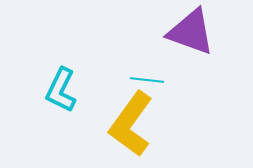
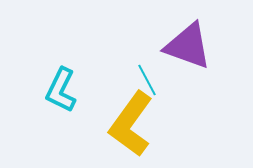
purple triangle: moved 3 px left, 14 px down
cyan line: rotated 56 degrees clockwise
